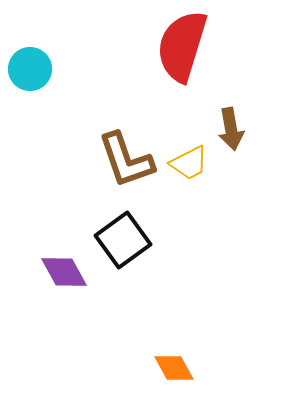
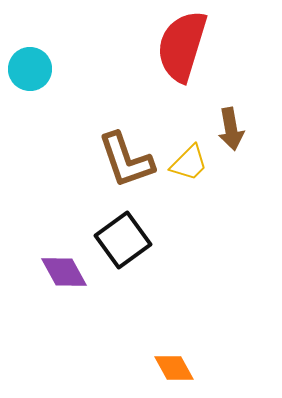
yellow trapezoid: rotated 18 degrees counterclockwise
